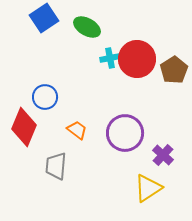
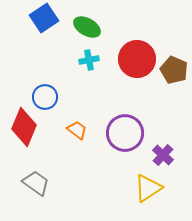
cyan cross: moved 21 px left, 2 px down
brown pentagon: rotated 16 degrees counterclockwise
gray trapezoid: moved 20 px left, 17 px down; rotated 120 degrees clockwise
